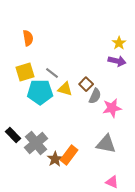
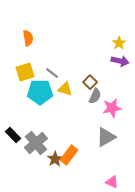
purple arrow: moved 3 px right
brown square: moved 4 px right, 2 px up
gray triangle: moved 7 px up; rotated 40 degrees counterclockwise
